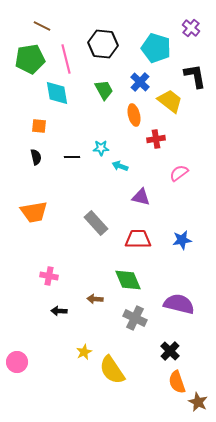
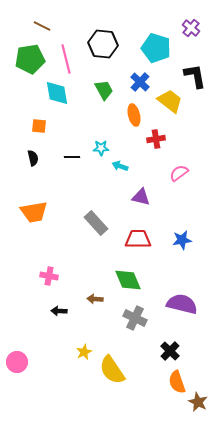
black semicircle: moved 3 px left, 1 px down
purple semicircle: moved 3 px right
